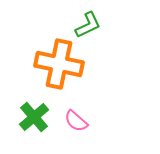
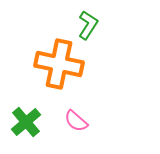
green L-shape: rotated 32 degrees counterclockwise
green cross: moved 8 px left, 5 px down
